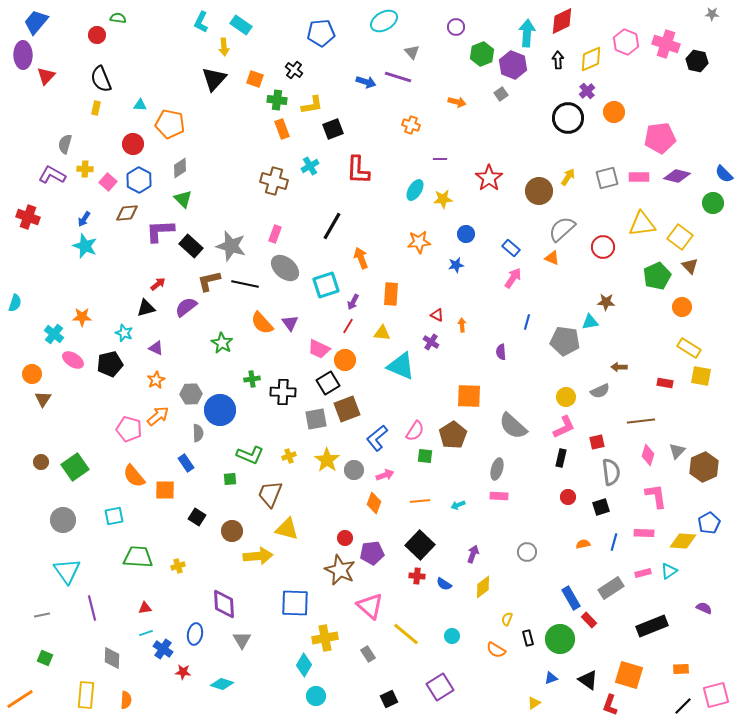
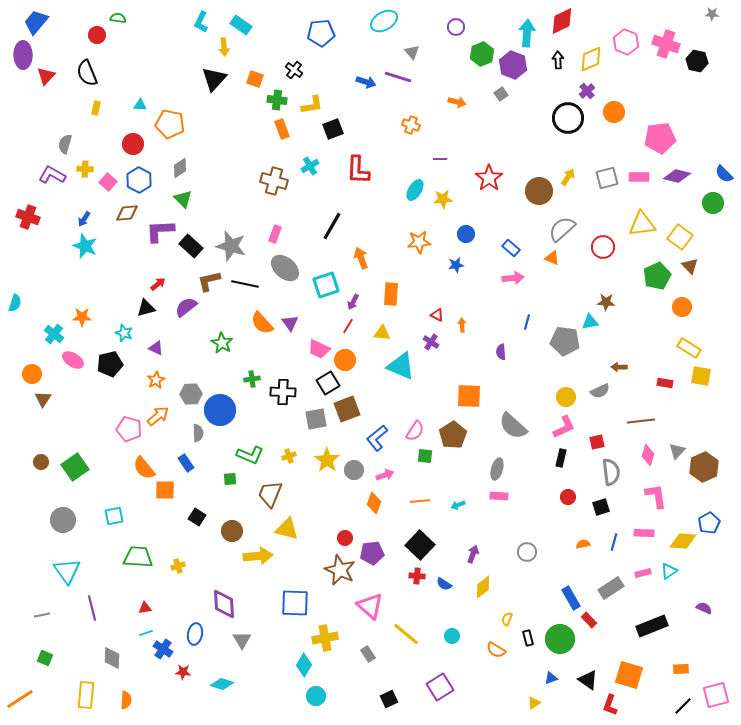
black semicircle at (101, 79): moved 14 px left, 6 px up
pink arrow at (513, 278): rotated 50 degrees clockwise
orange semicircle at (134, 476): moved 10 px right, 8 px up
